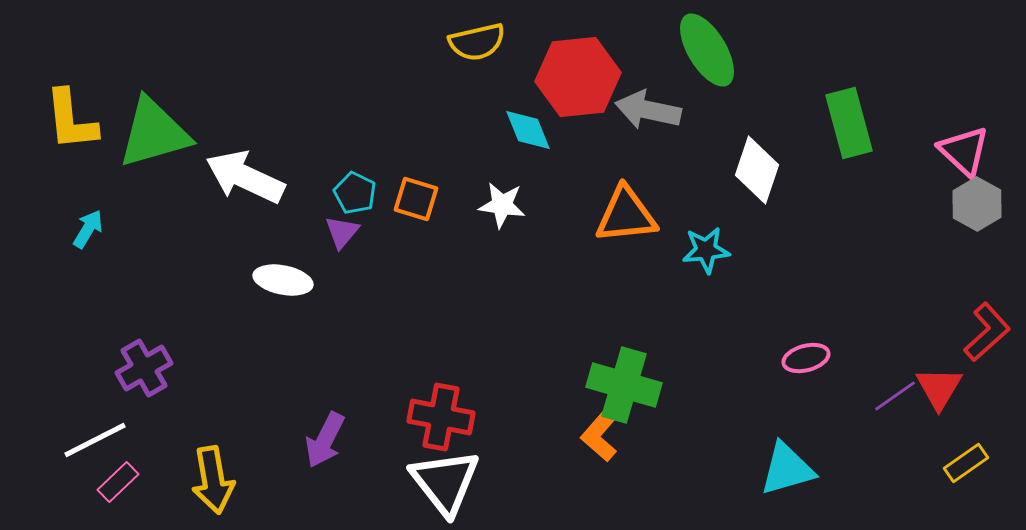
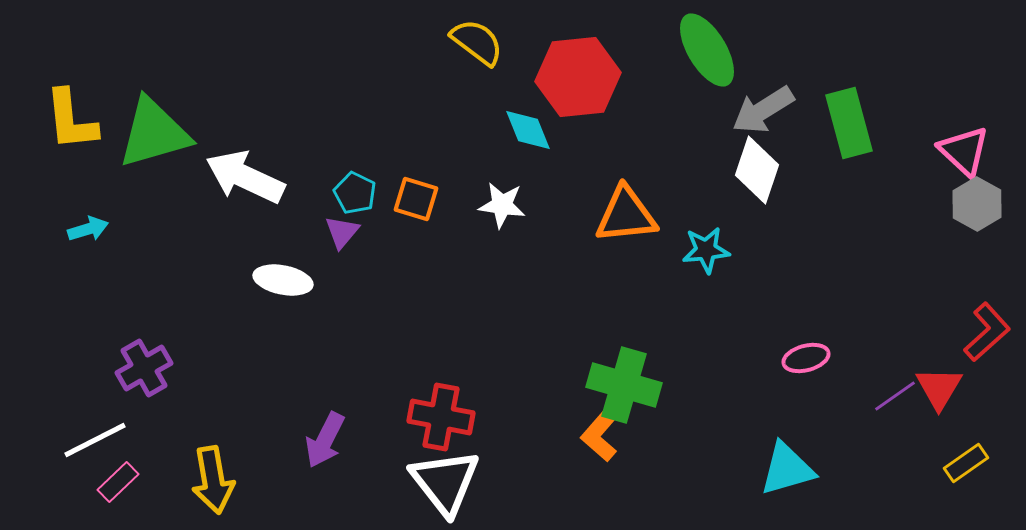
yellow semicircle: rotated 130 degrees counterclockwise
gray arrow: moved 115 px right; rotated 44 degrees counterclockwise
cyan arrow: rotated 42 degrees clockwise
